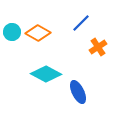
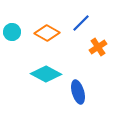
orange diamond: moved 9 px right
blue ellipse: rotated 10 degrees clockwise
